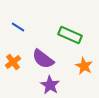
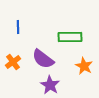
blue line: rotated 56 degrees clockwise
green rectangle: moved 2 px down; rotated 25 degrees counterclockwise
